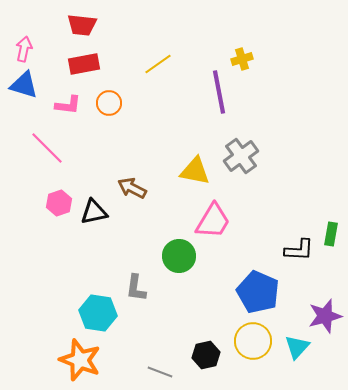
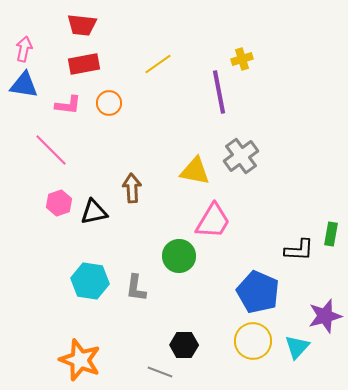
blue triangle: rotated 8 degrees counterclockwise
pink line: moved 4 px right, 2 px down
brown arrow: rotated 60 degrees clockwise
cyan hexagon: moved 8 px left, 32 px up
black hexagon: moved 22 px left, 10 px up; rotated 12 degrees clockwise
